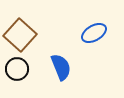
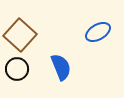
blue ellipse: moved 4 px right, 1 px up
